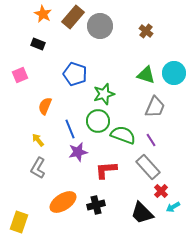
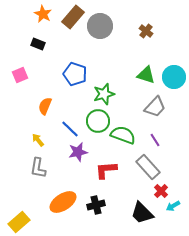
cyan circle: moved 4 px down
gray trapezoid: rotated 20 degrees clockwise
blue line: rotated 24 degrees counterclockwise
purple line: moved 4 px right
gray L-shape: rotated 20 degrees counterclockwise
cyan arrow: moved 1 px up
yellow rectangle: rotated 30 degrees clockwise
